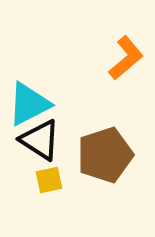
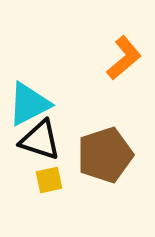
orange L-shape: moved 2 px left
black triangle: rotated 15 degrees counterclockwise
